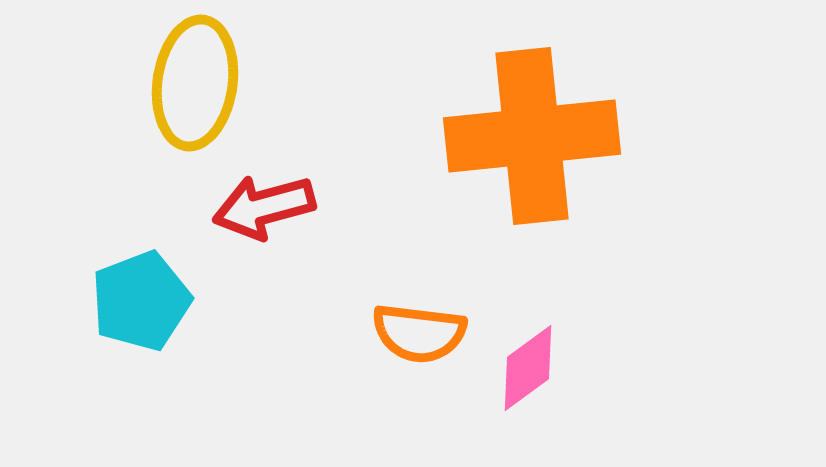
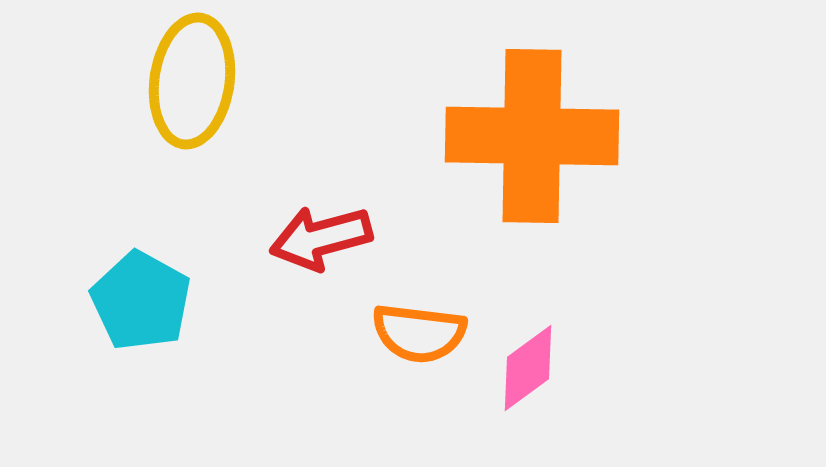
yellow ellipse: moved 3 px left, 2 px up
orange cross: rotated 7 degrees clockwise
red arrow: moved 57 px right, 31 px down
cyan pentagon: rotated 22 degrees counterclockwise
